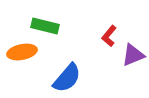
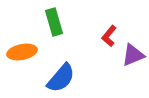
green rectangle: moved 9 px right, 4 px up; rotated 60 degrees clockwise
blue semicircle: moved 6 px left
